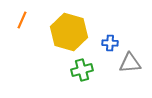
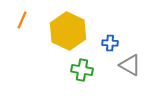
yellow hexagon: moved 1 px left, 1 px up; rotated 9 degrees clockwise
gray triangle: moved 2 px down; rotated 35 degrees clockwise
green cross: rotated 25 degrees clockwise
